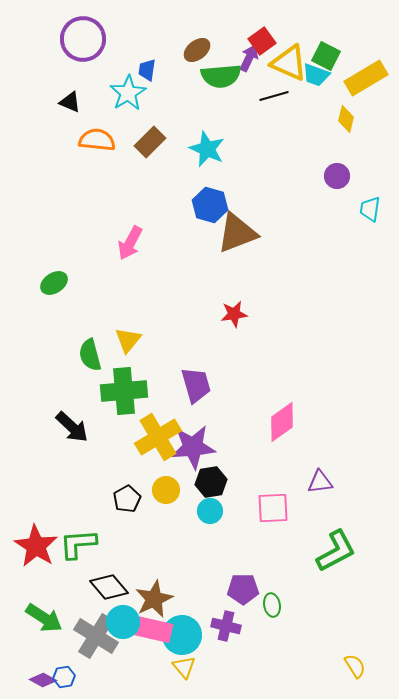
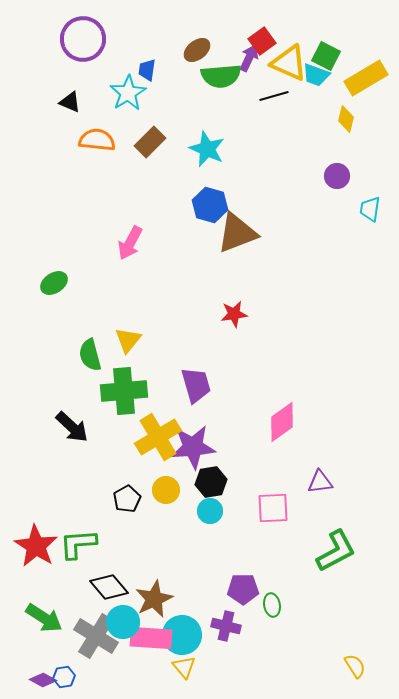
pink rectangle at (151, 629): moved 9 px down; rotated 9 degrees counterclockwise
